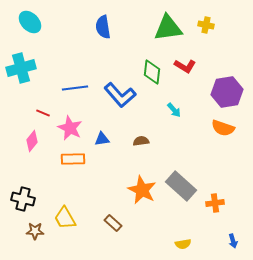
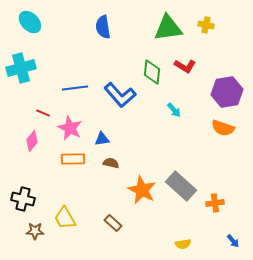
brown semicircle: moved 30 px left, 22 px down; rotated 21 degrees clockwise
blue arrow: rotated 24 degrees counterclockwise
